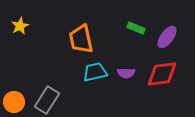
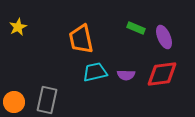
yellow star: moved 2 px left, 1 px down
purple ellipse: moved 3 px left; rotated 60 degrees counterclockwise
purple semicircle: moved 2 px down
gray rectangle: rotated 20 degrees counterclockwise
